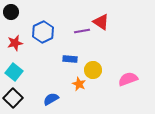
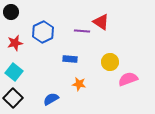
purple line: rotated 14 degrees clockwise
yellow circle: moved 17 px right, 8 px up
orange star: rotated 16 degrees counterclockwise
